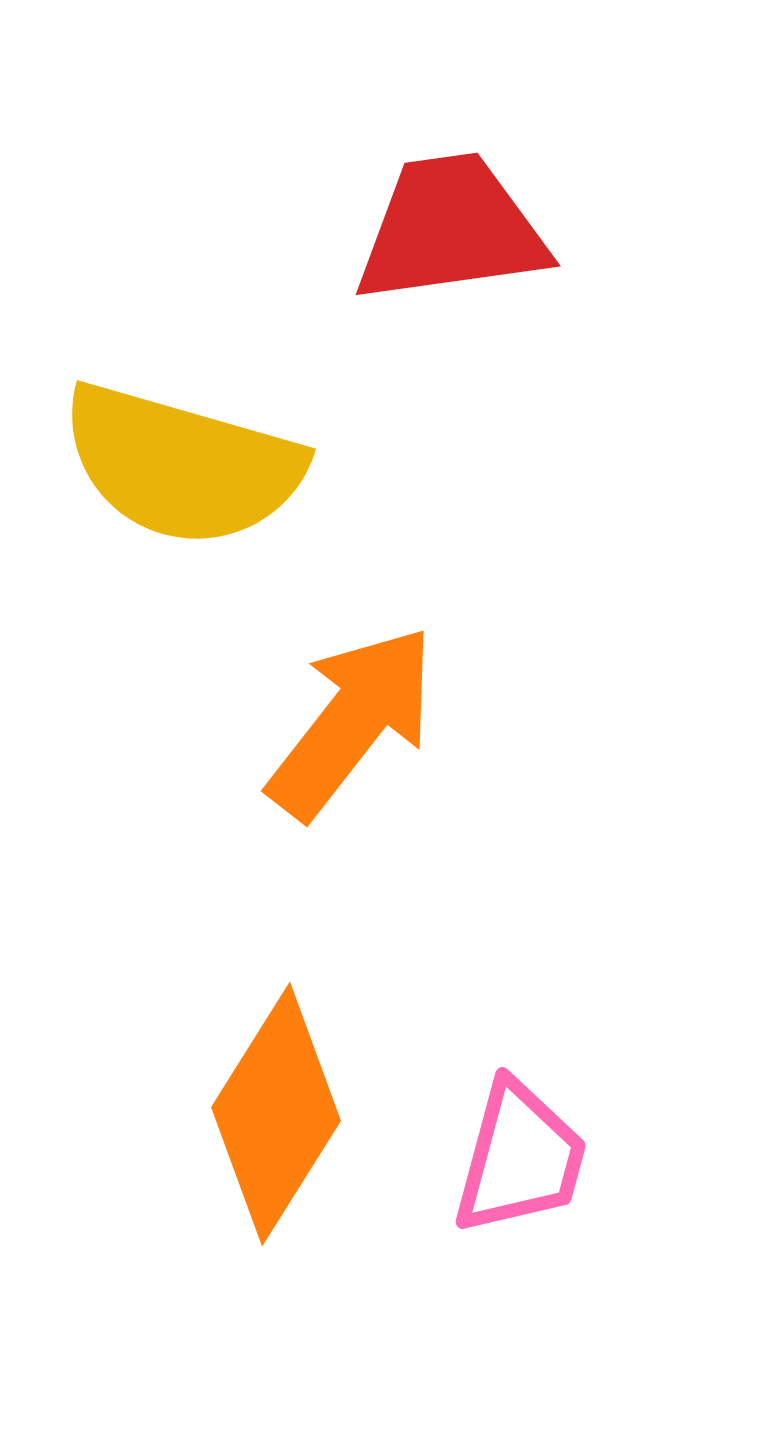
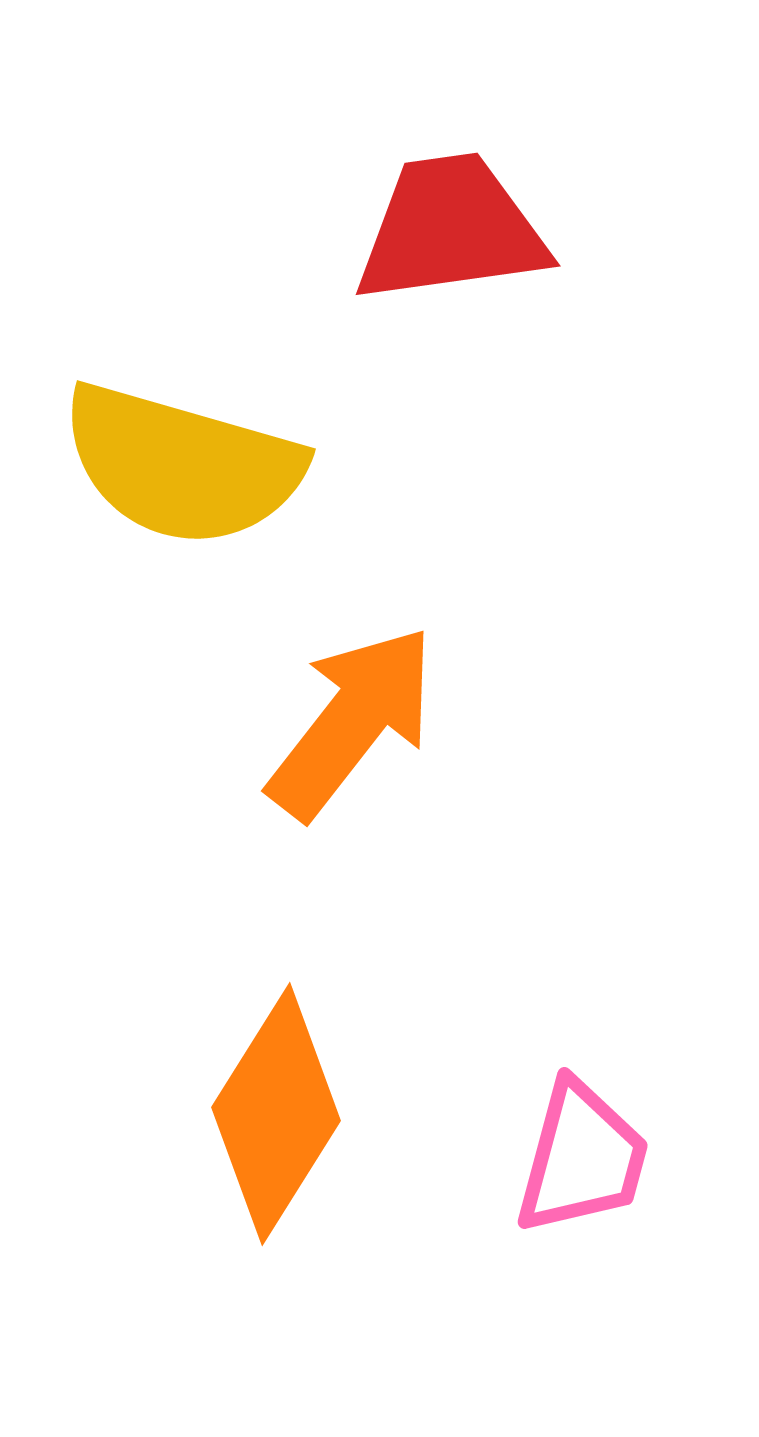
pink trapezoid: moved 62 px right
